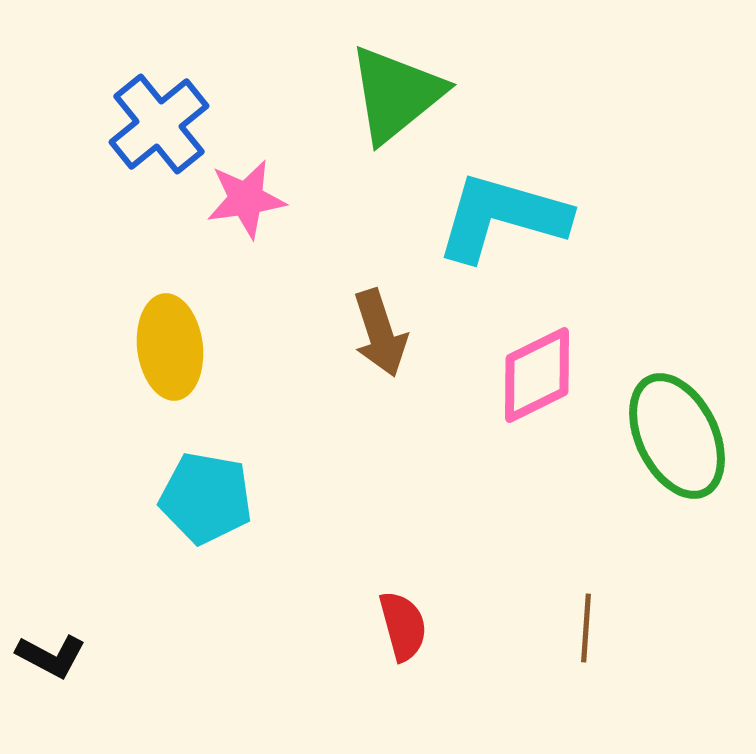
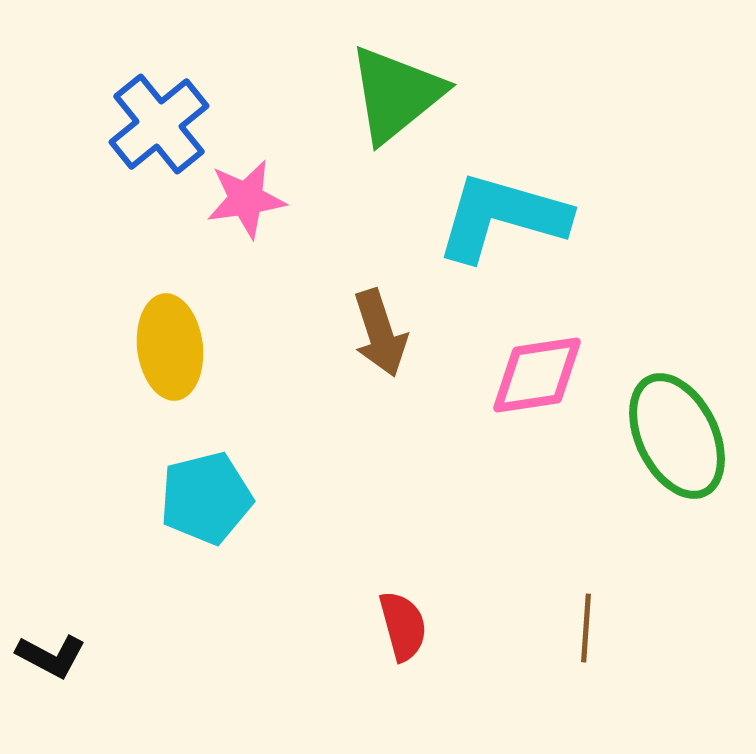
pink diamond: rotated 18 degrees clockwise
cyan pentagon: rotated 24 degrees counterclockwise
